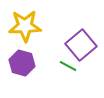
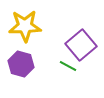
purple hexagon: moved 1 px left, 1 px down
